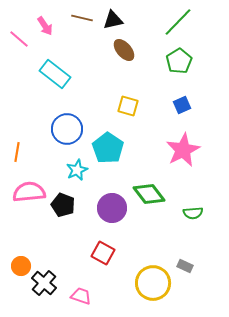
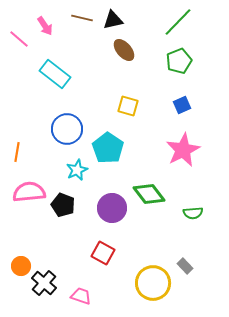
green pentagon: rotated 10 degrees clockwise
gray rectangle: rotated 21 degrees clockwise
